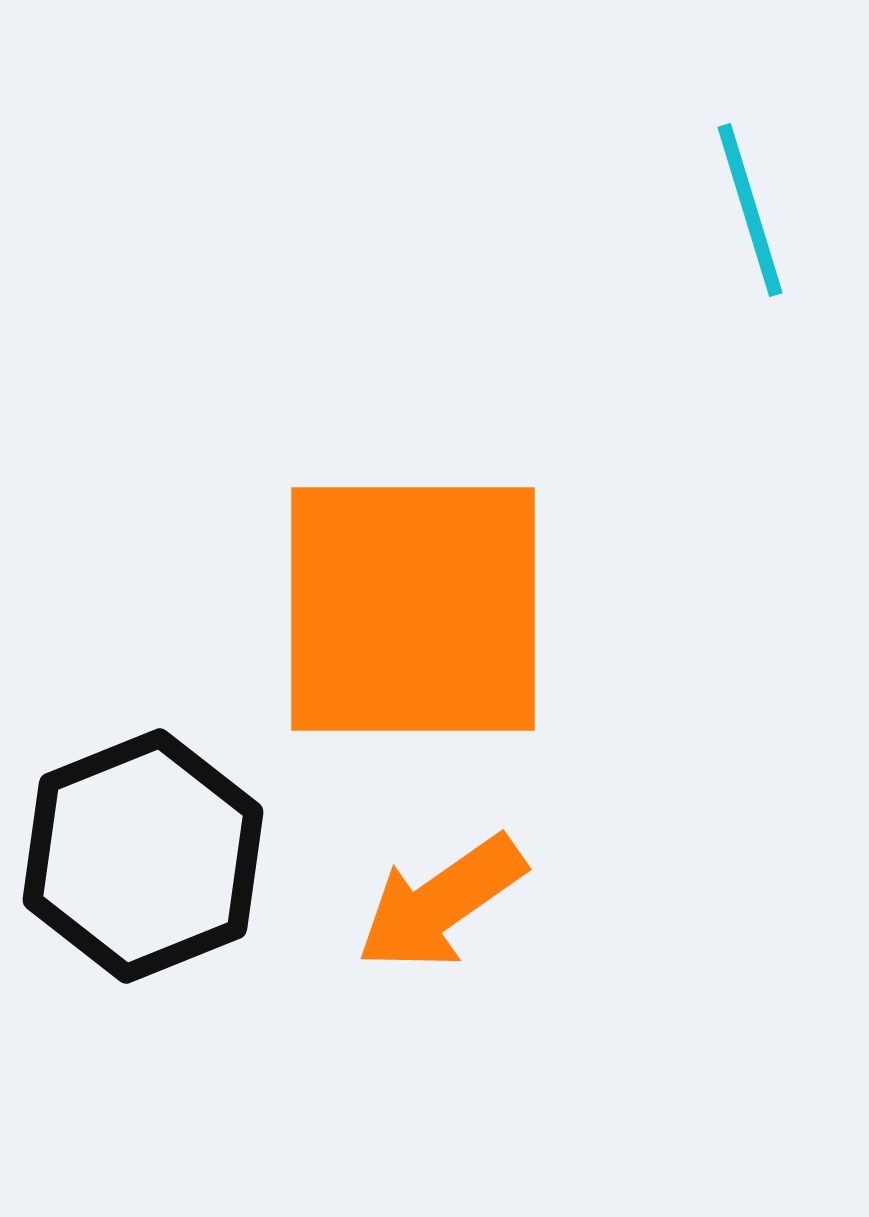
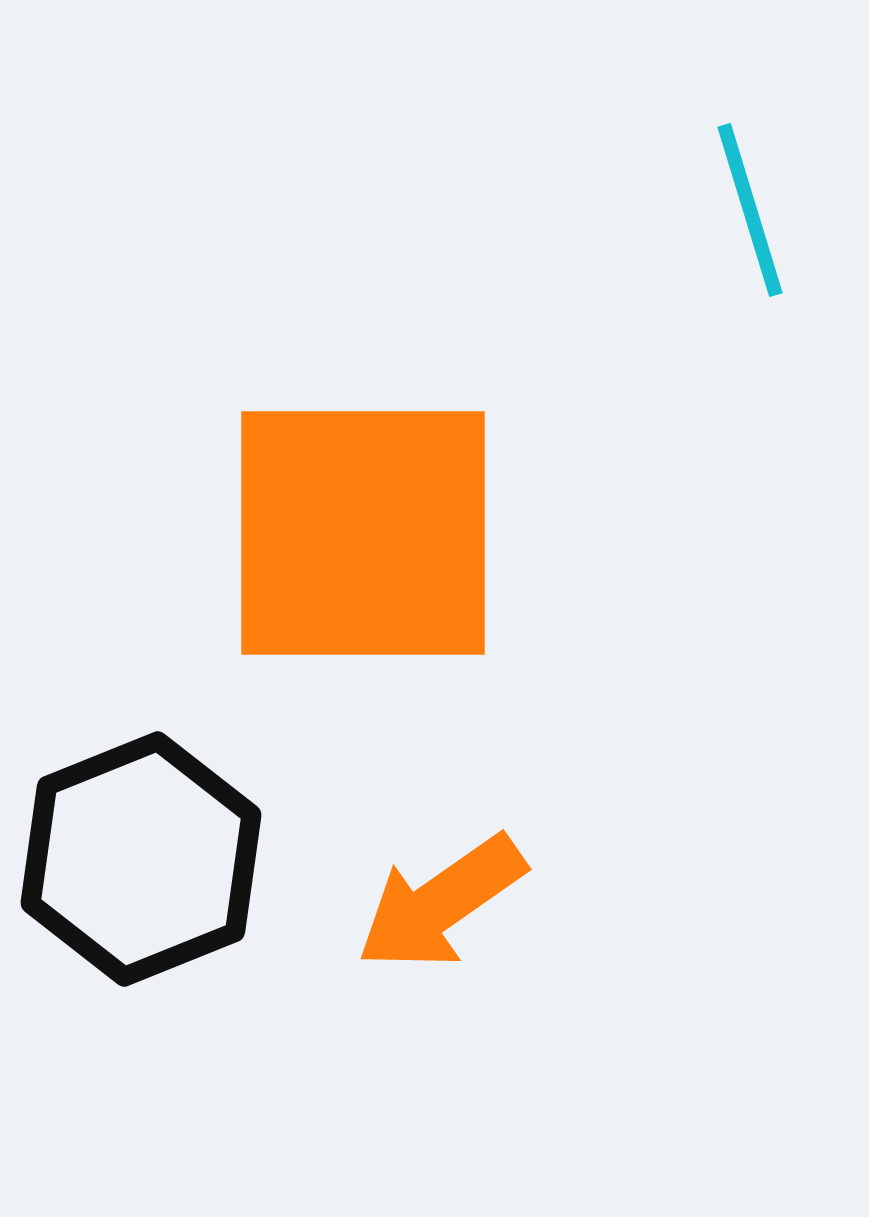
orange square: moved 50 px left, 76 px up
black hexagon: moved 2 px left, 3 px down
